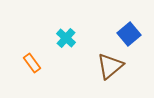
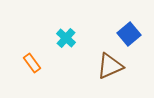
brown triangle: rotated 16 degrees clockwise
